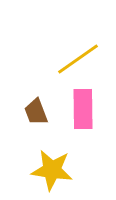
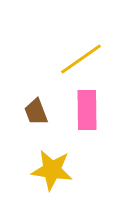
yellow line: moved 3 px right
pink rectangle: moved 4 px right, 1 px down
